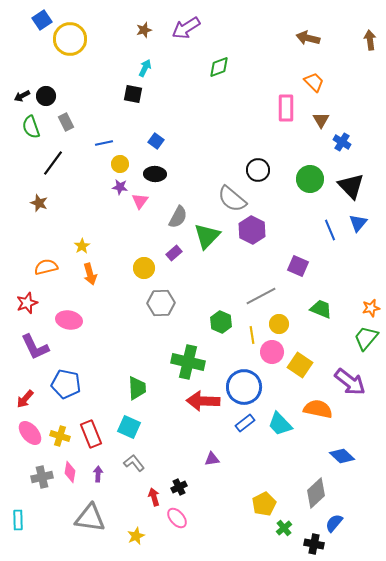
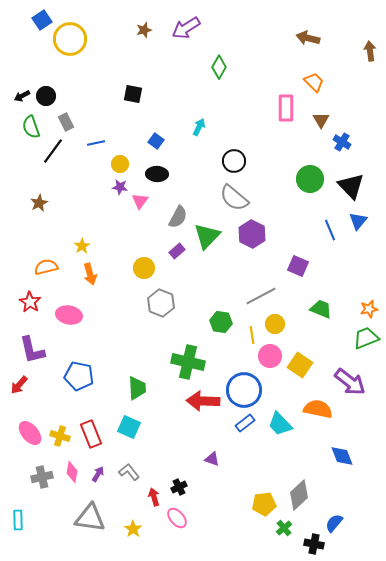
brown arrow at (370, 40): moved 11 px down
green diamond at (219, 67): rotated 40 degrees counterclockwise
cyan arrow at (145, 68): moved 54 px right, 59 px down
blue line at (104, 143): moved 8 px left
black line at (53, 163): moved 12 px up
black circle at (258, 170): moved 24 px left, 9 px up
black ellipse at (155, 174): moved 2 px right
gray semicircle at (232, 199): moved 2 px right, 1 px up
brown star at (39, 203): rotated 24 degrees clockwise
blue triangle at (358, 223): moved 2 px up
purple hexagon at (252, 230): moved 4 px down
purple rectangle at (174, 253): moved 3 px right, 2 px up
red star at (27, 303): moved 3 px right, 1 px up; rotated 20 degrees counterclockwise
gray hexagon at (161, 303): rotated 24 degrees clockwise
orange star at (371, 308): moved 2 px left, 1 px down
pink ellipse at (69, 320): moved 5 px up
green hexagon at (221, 322): rotated 15 degrees counterclockwise
yellow circle at (279, 324): moved 4 px left
green trapezoid at (366, 338): rotated 28 degrees clockwise
purple L-shape at (35, 347): moved 3 px left, 3 px down; rotated 12 degrees clockwise
pink circle at (272, 352): moved 2 px left, 4 px down
blue pentagon at (66, 384): moved 13 px right, 8 px up
blue circle at (244, 387): moved 3 px down
red arrow at (25, 399): moved 6 px left, 14 px up
blue diamond at (342, 456): rotated 25 degrees clockwise
purple triangle at (212, 459): rotated 28 degrees clockwise
gray L-shape at (134, 463): moved 5 px left, 9 px down
pink diamond at (70, 472): moved 2 px right
purple arrow at (98, 474): rotated 28 degrees clockwise
gray diamond at (316, 493): moved 17 px left, 2 px down
yellow pentagon at (264, 504): rotated 20 degrees clockwise
yellow star at (136, 536): moved 3 px left, 7 px up; rotated 12 degrees counterclockwise
